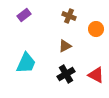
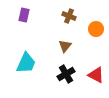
purple rectangle: rotated 40 degrees counterclockwise
brown triangle: rotated 24 degrees counterclockwise
